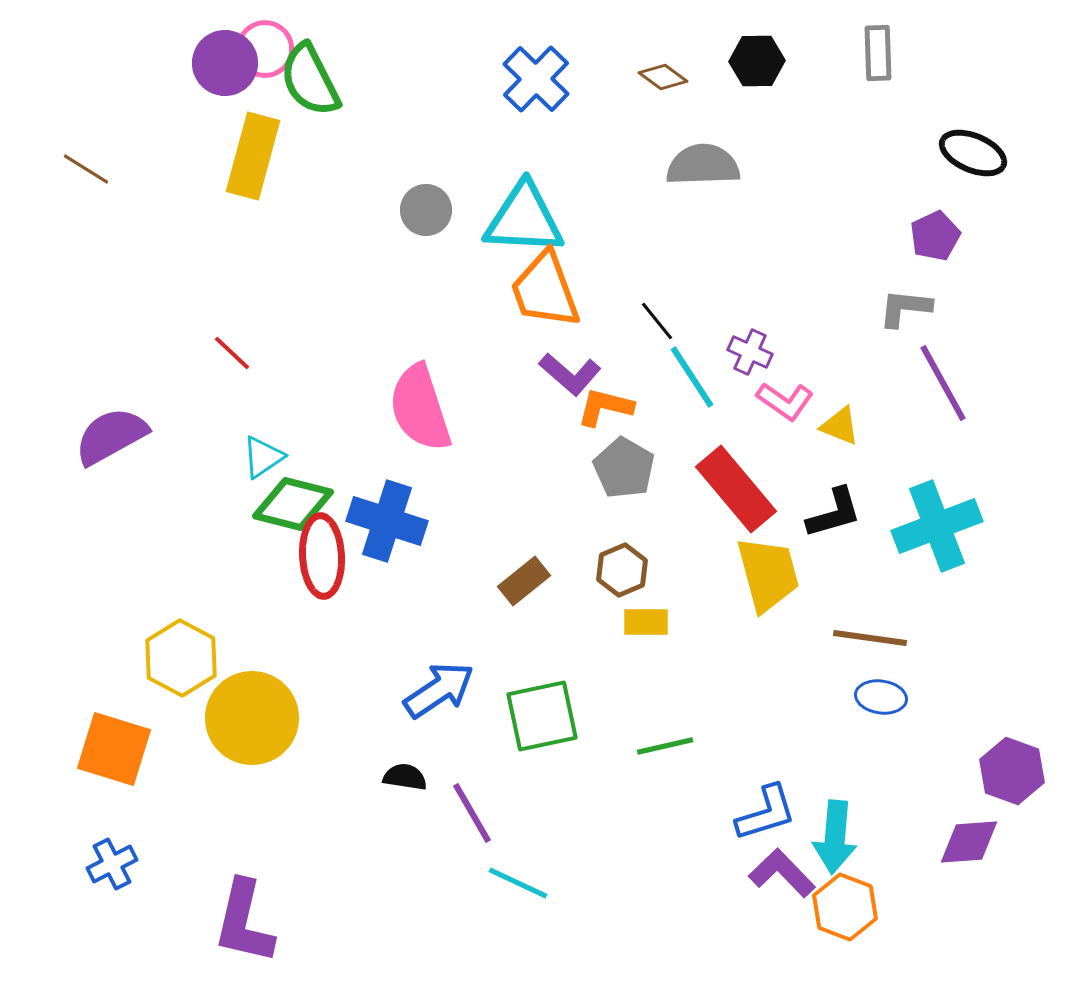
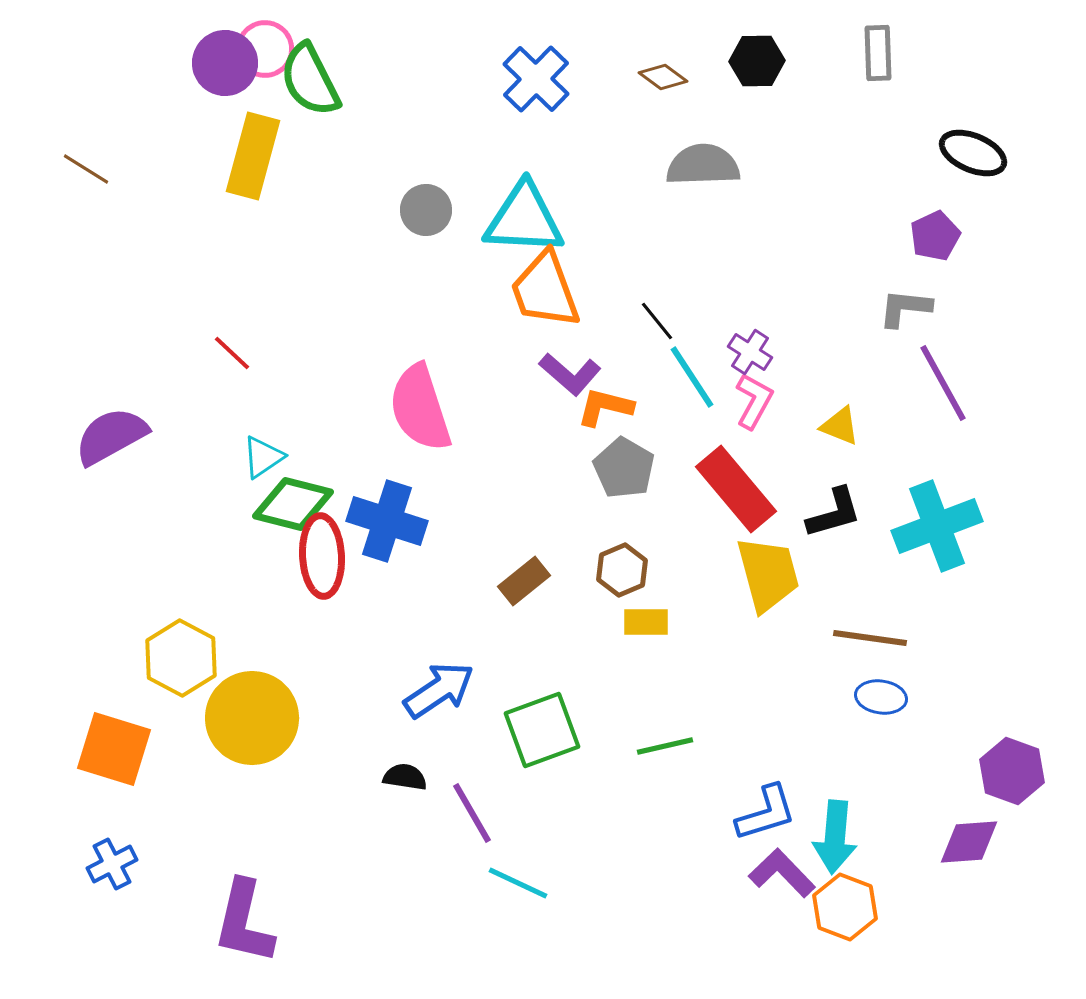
purple cross at (750, 352): rotated 9 degrees clockwise
pink L-shape at (785, 401): moved 31 px left; rotated 96 degrees counterclockwise
green square at (542, 716): moved 14 px down; rotated 8 degrees counterclockwise
